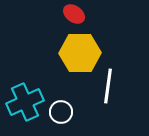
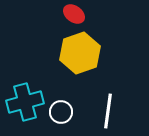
yellow hexagon: rotated 18 degrees counterclockwise
white line: moved 25 px down
cyan cross: rotated 9 degrees clockwise
